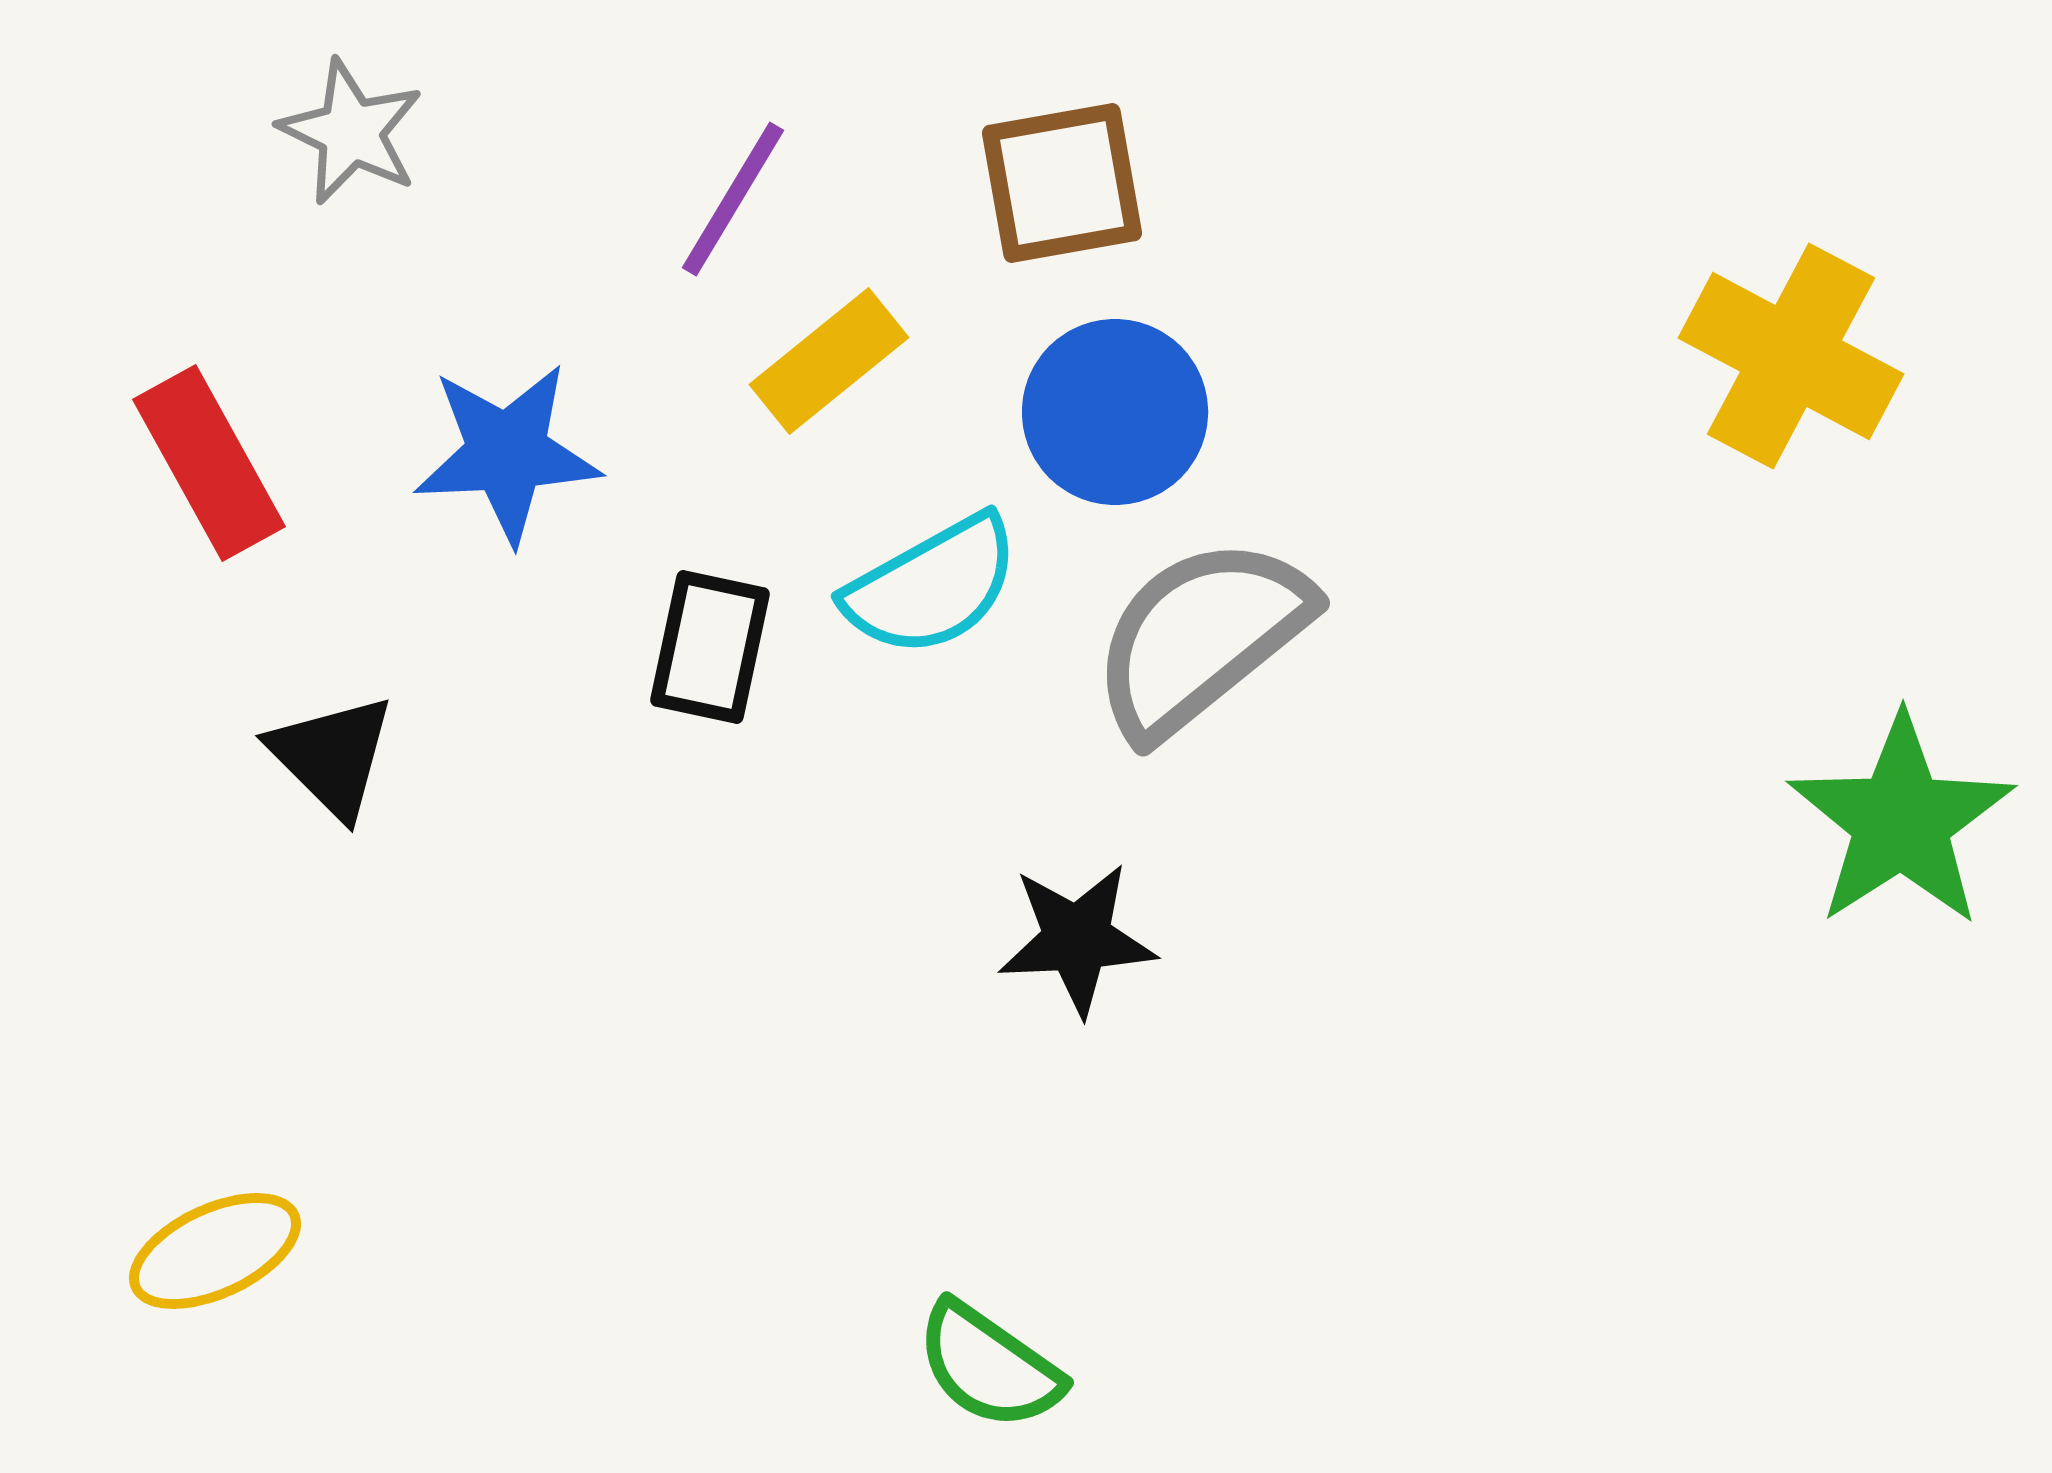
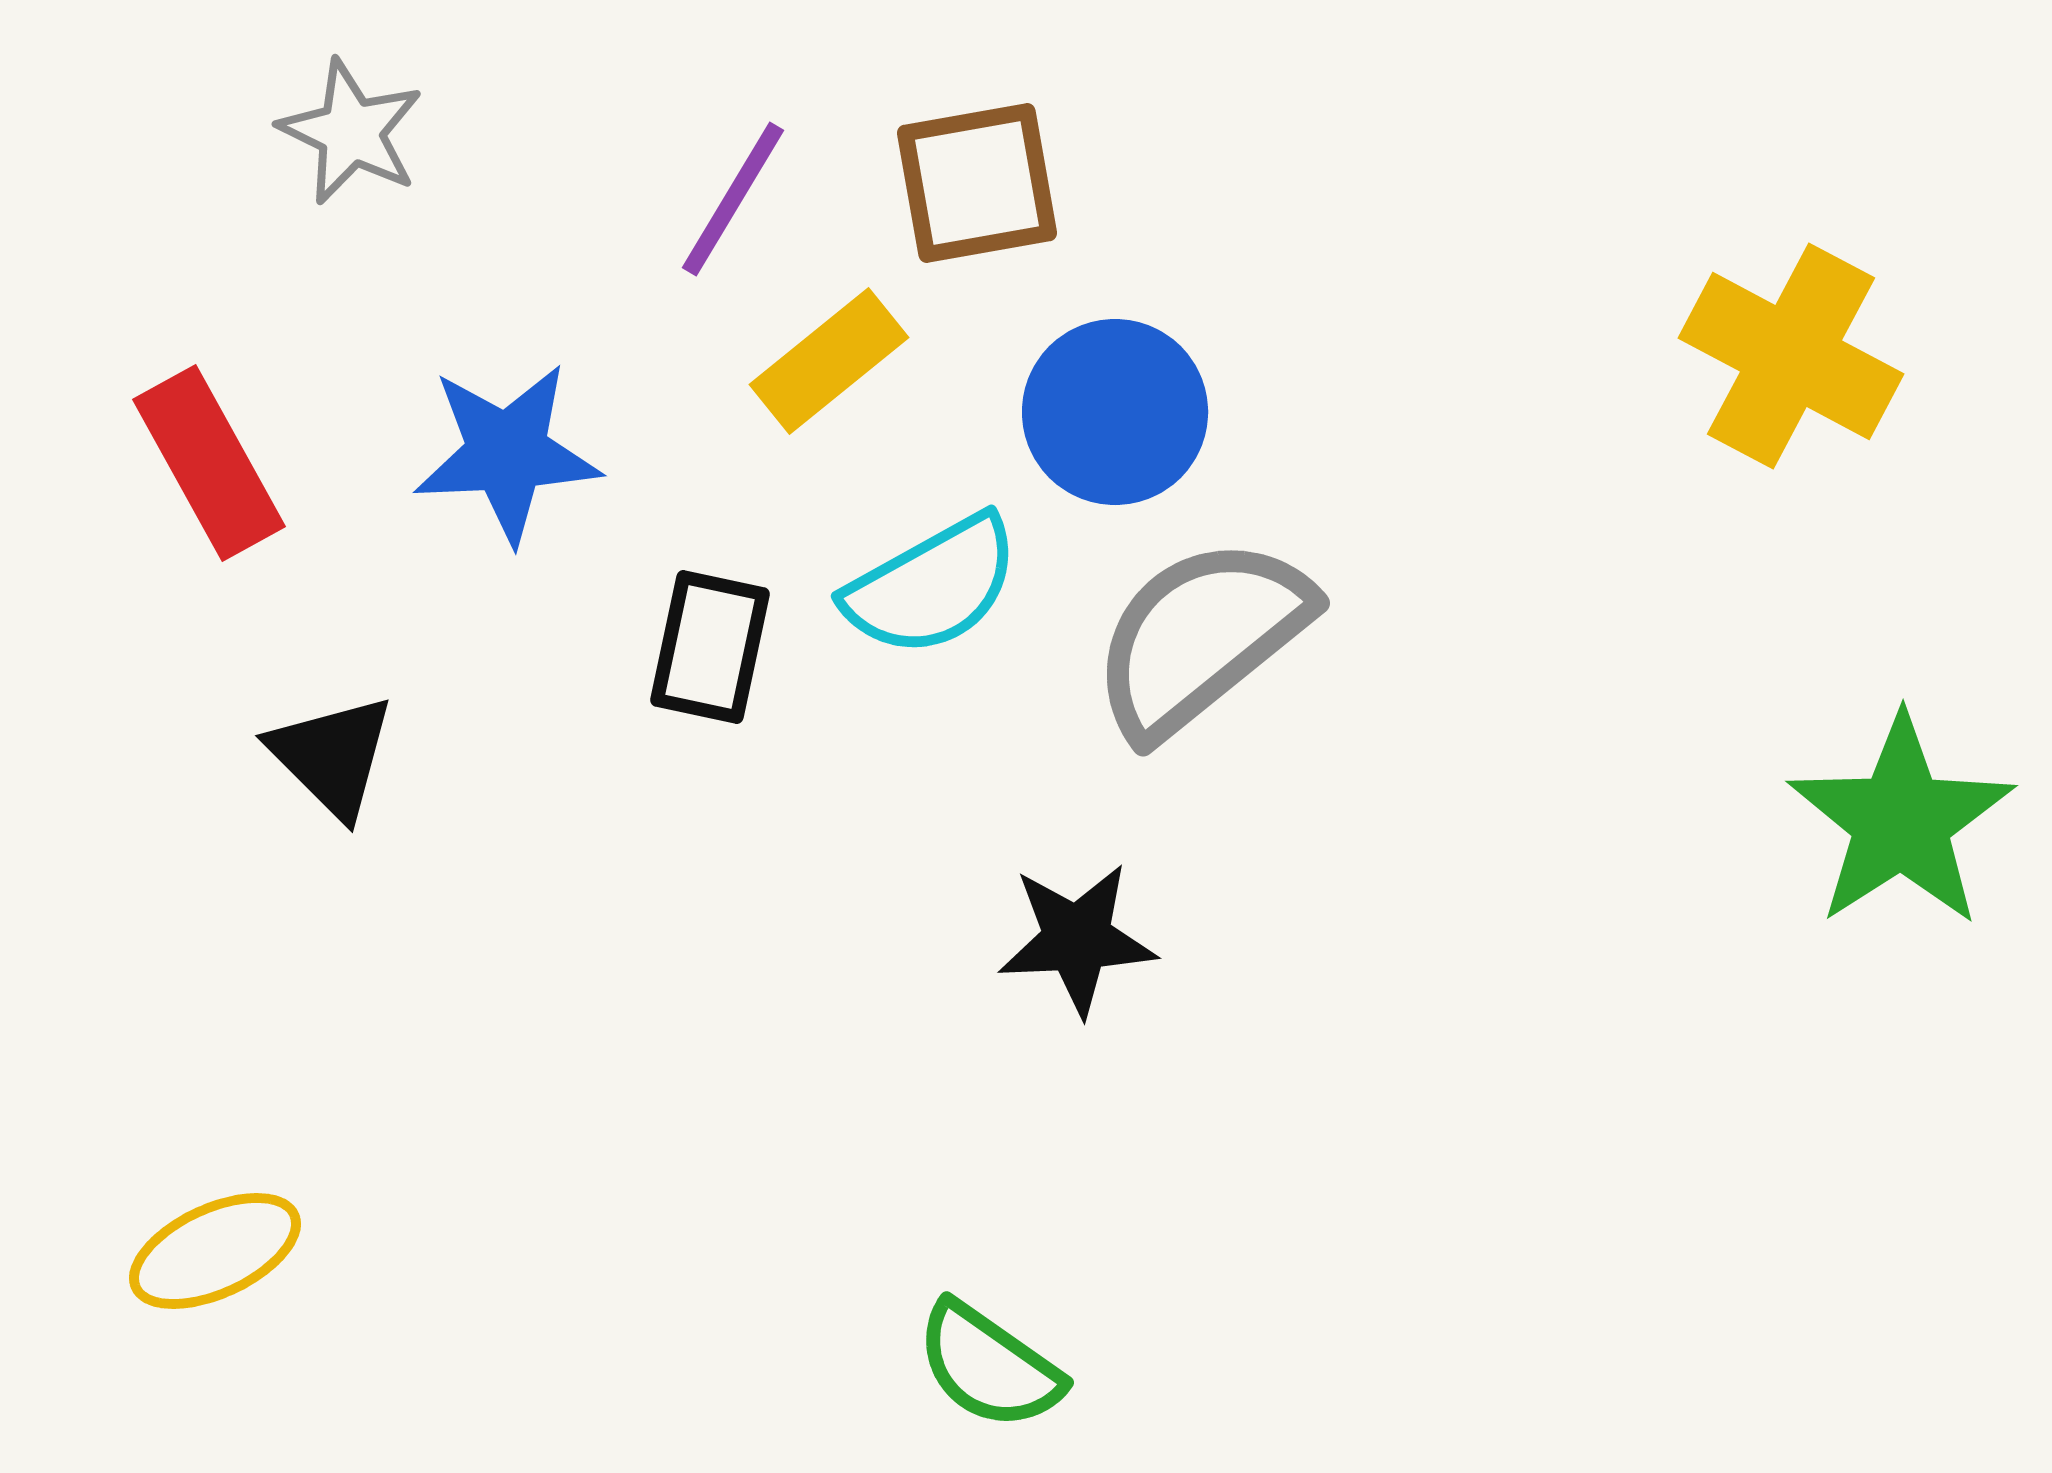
brown square: moved 85 px left
